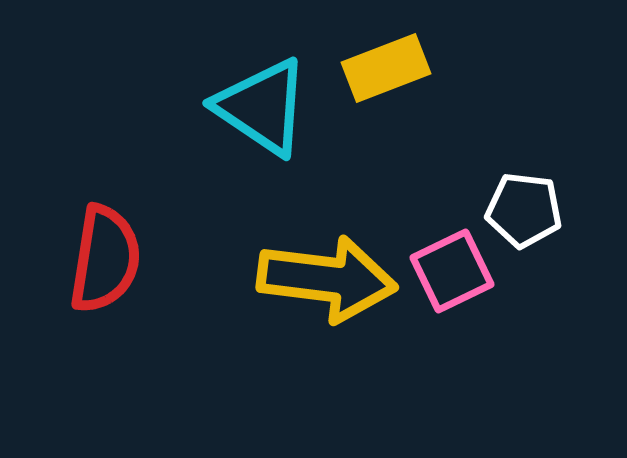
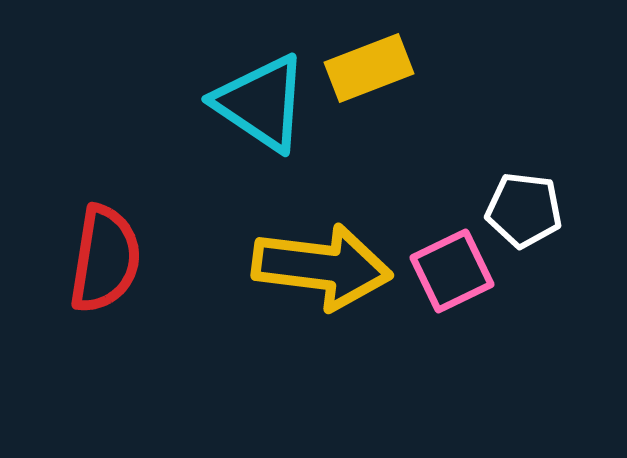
yellow rectangle: moved 17 px left
cyan triangle: moved 1 px left, 4 px up
yellow arrow: moved 5 px left, 12 px up
